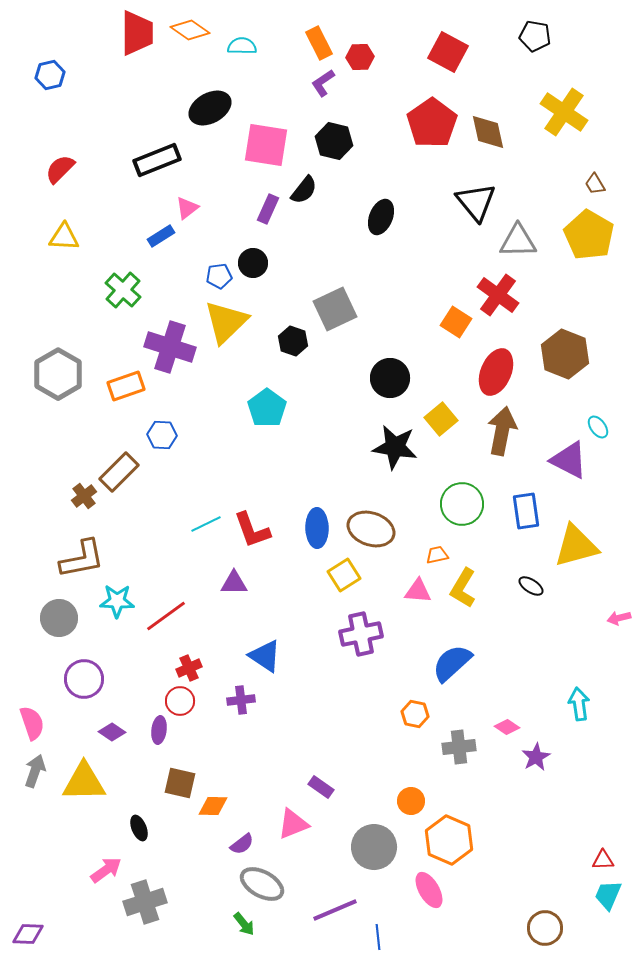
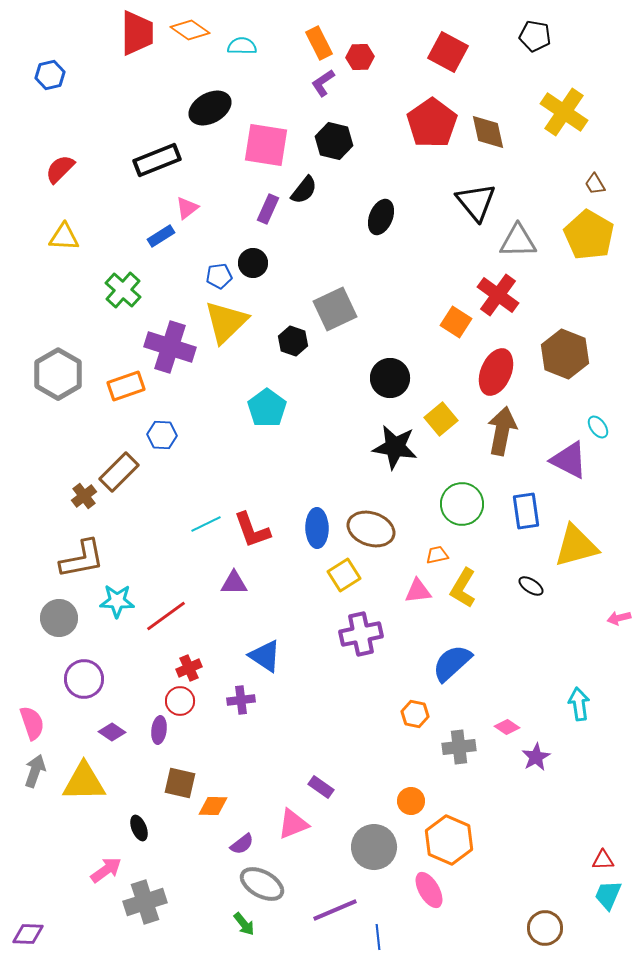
pink triangle at (418, 591): rotated 12 degrees counterclockwise
